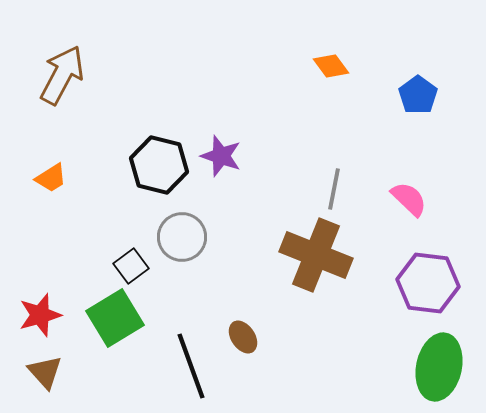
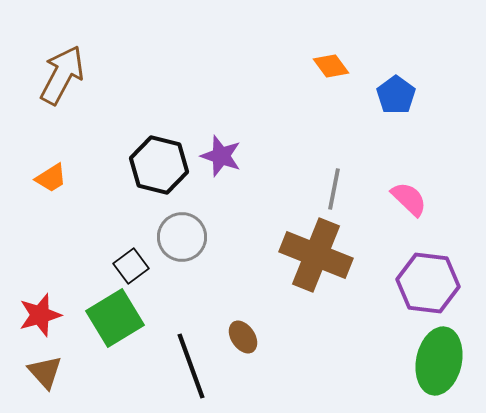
blue pentagon: moved 22 px left
green ellipse: moved 6 px up
